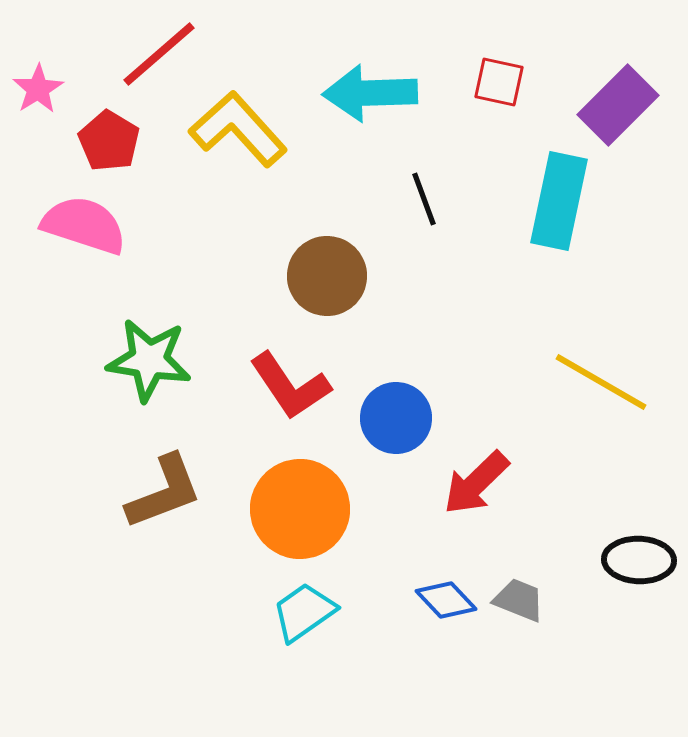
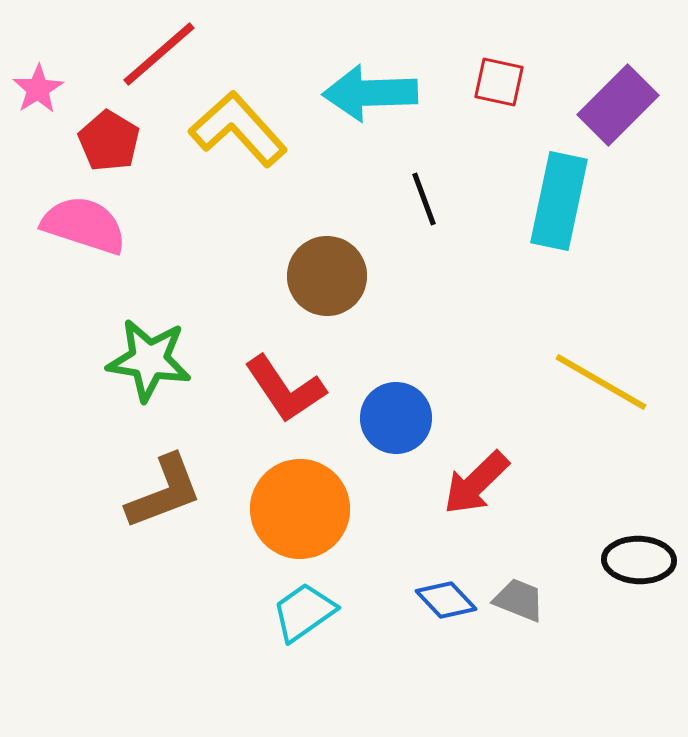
red L-shape: moved 5 px left, 3 px down
